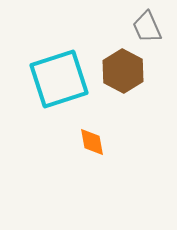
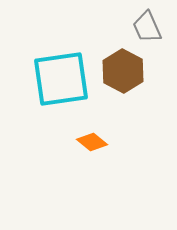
cyan square: moved 2 px right; rotated 10 degrees clockwise
orange diamond: rotated 40 degrees counterclockwise
